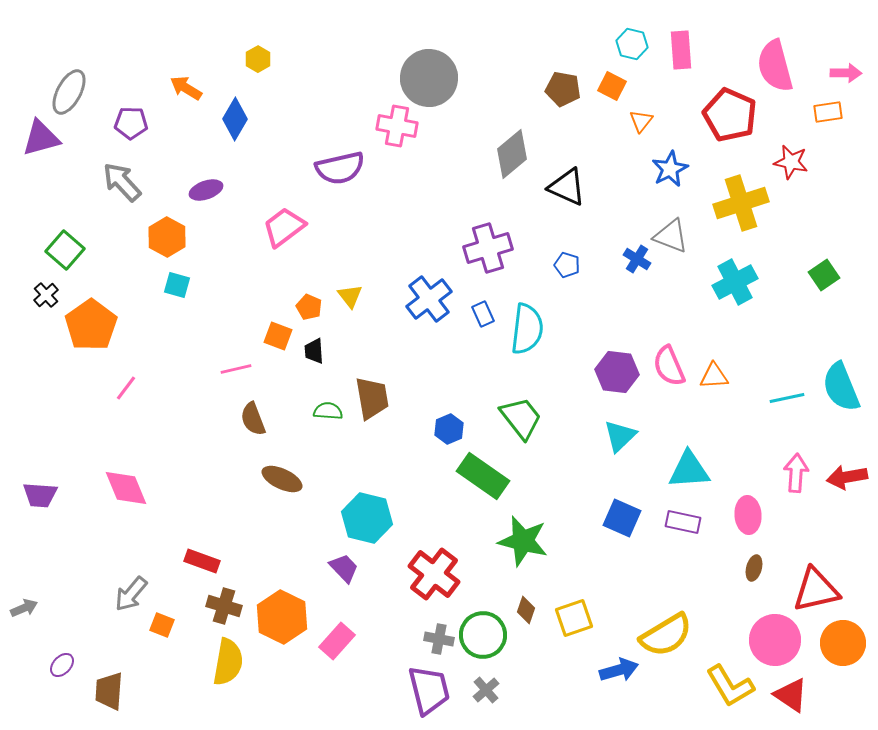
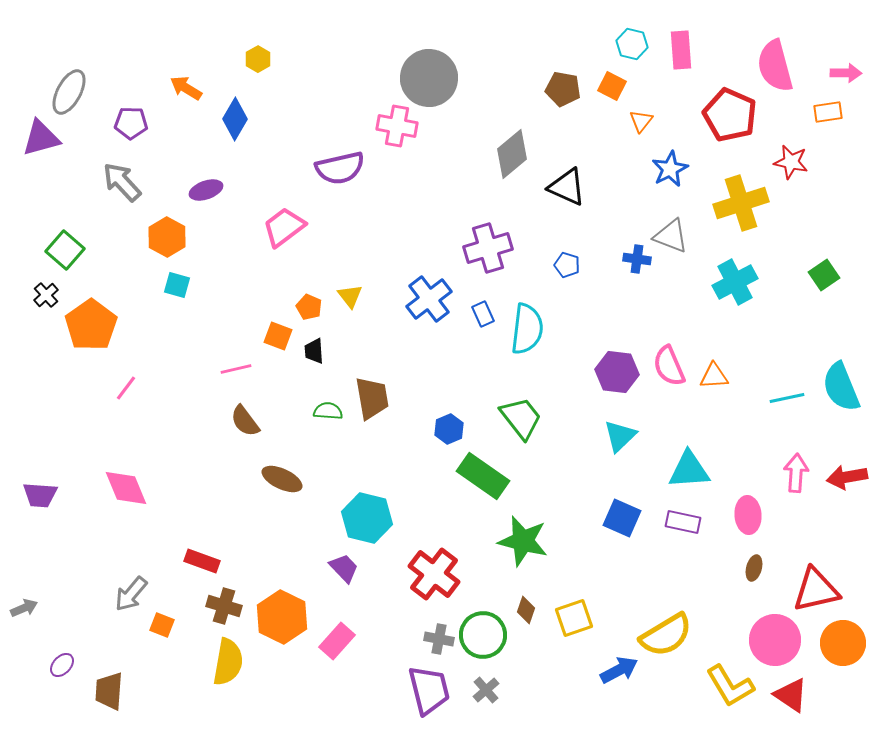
blue cross at (637, 259): rotated 24 degrees counterclockwise
brown semicircle at (253, 419): moved 8 px left, 2 px down; rotated 16 degrees counterclockwise
blue arrow at (619, 670): rotated 12 degrees counterclockwise
